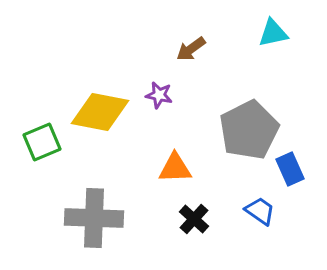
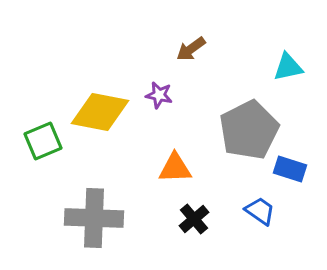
cyan triangle: moved 15 px right, 34 px down
green square: moved 1 px right, 1 px up
blue rectangle: rotated 48 degrees counterclockwise
black cross: rotated 8 degrees clockwise
